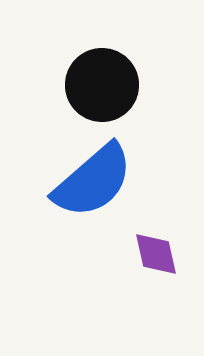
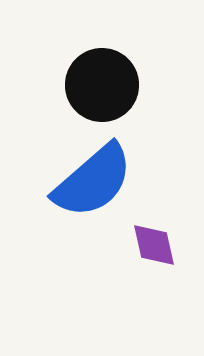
purple diamond: moved 2 px left, 9 px up
